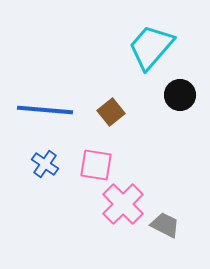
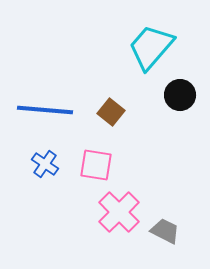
brown square: rotated 12 degrees counterclockwise
pink cross: moved 4 px left, 8 px down
gray trapezoid: moved 6 px down
